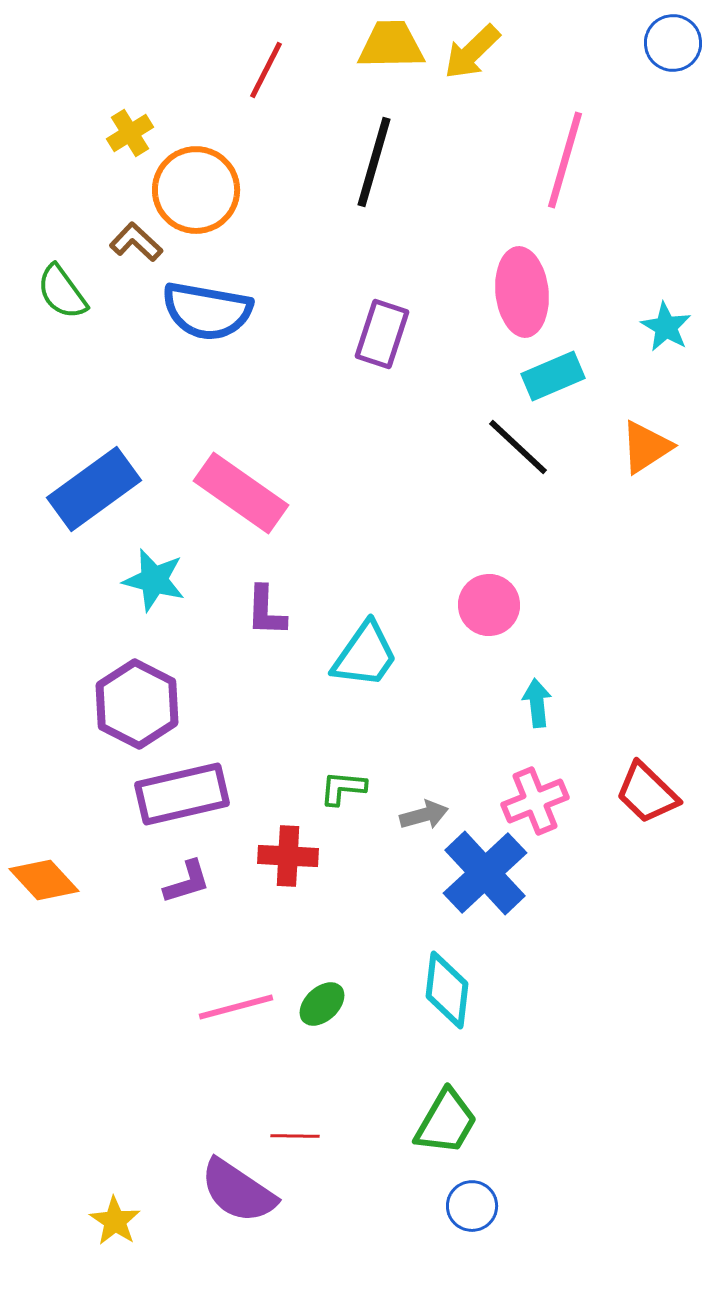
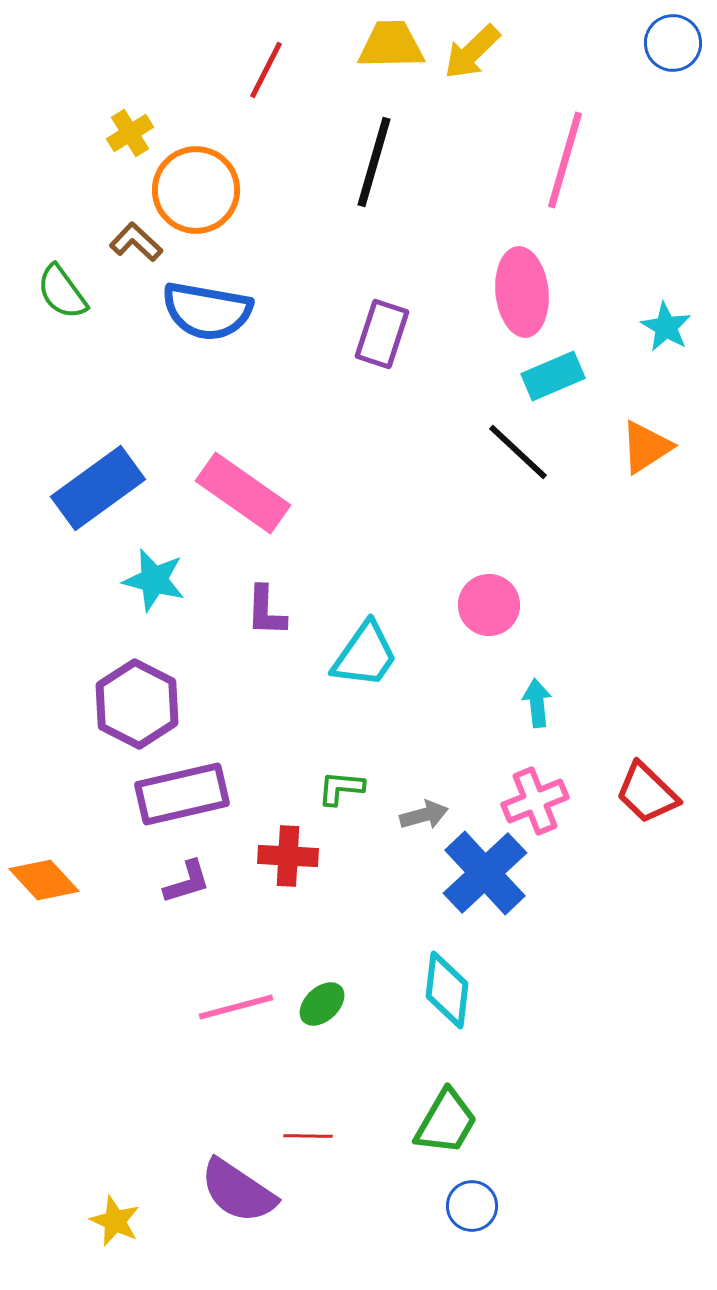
black line at (518, 447): moved 5 px down
blue rectangle at (94, 489): moved 4 px right, 1 px up
pink rectangle at (241, 493): moved 2 px right
green L-shape at (343, 788): moved 2 px left
red line at (295, 1136): moved 13 px right
yellow star at (115, 1221): rotated 9 degrees counterclockwise
